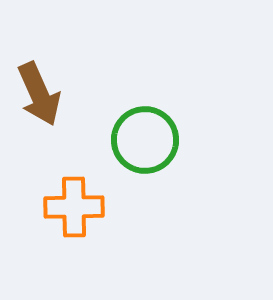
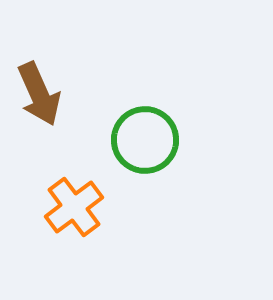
orange cross: rotated 36 degrees counterclockwise
